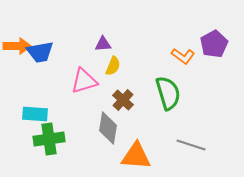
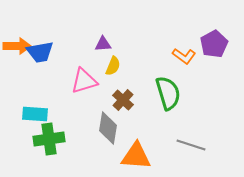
orange L-shape: moved 1 px right
